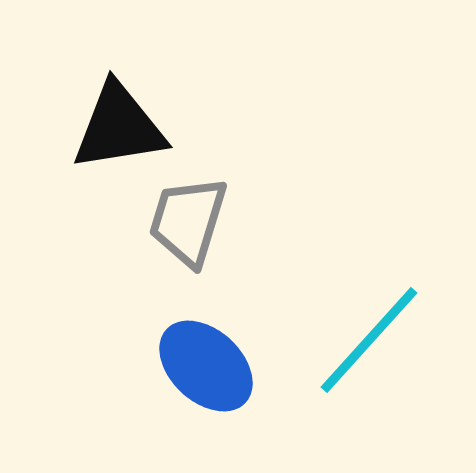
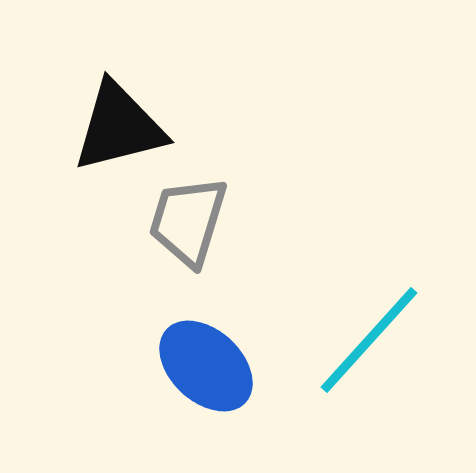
black triangle: rotated 5 degrees counterclockwise
